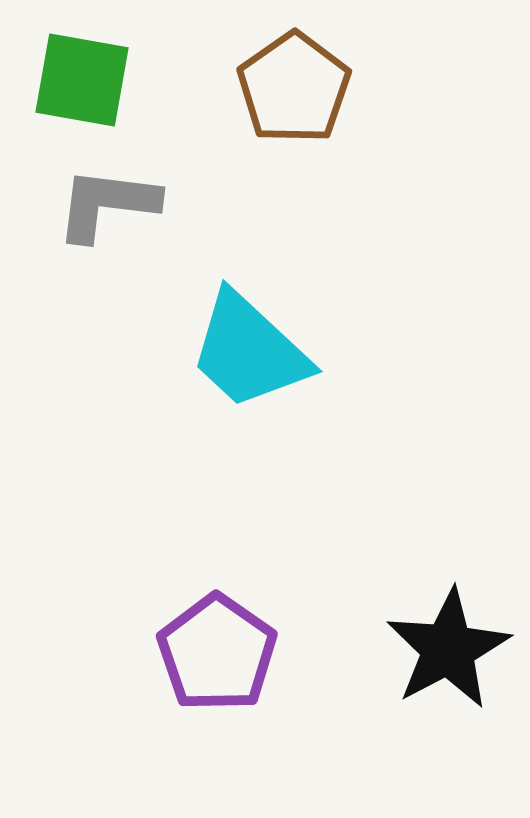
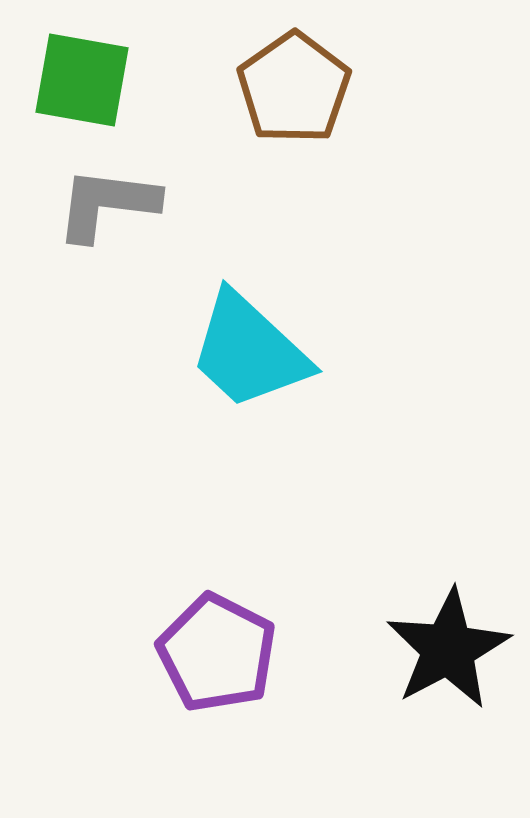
purple pentagon: rotated 8 degrees counterclockwise
